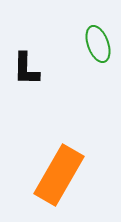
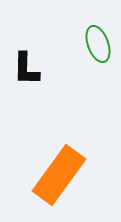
orange rectangle: rotated 6 degrees clockwise
